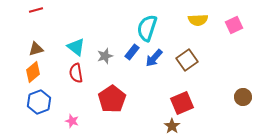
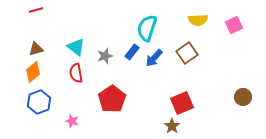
brown square: moved 7 px up
